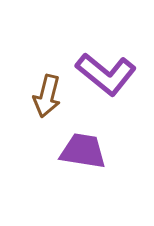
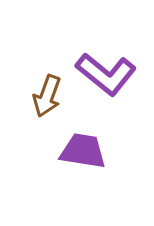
brown arrow: rotated 6 degrees clockwise
